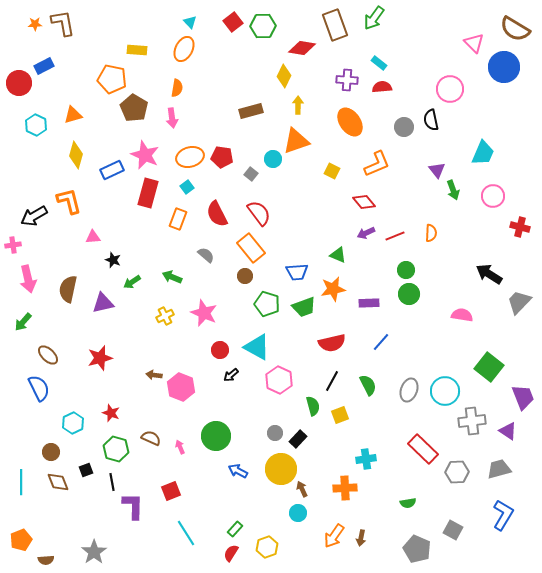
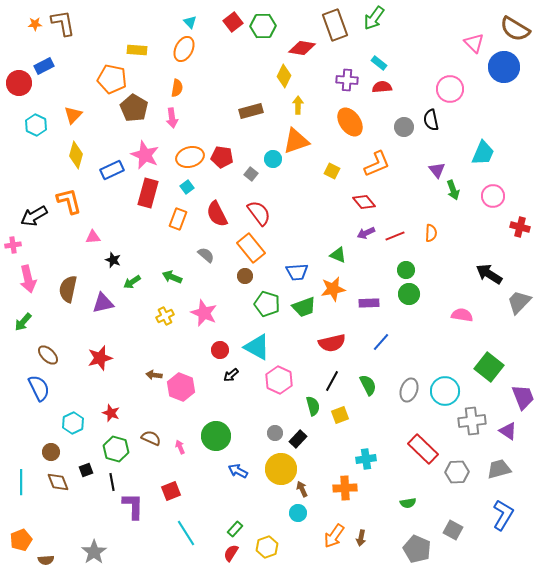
orange triangle at (73, 115): rotated 30 degrees counterclockwise
